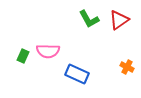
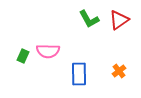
orange cross: moved 8 px left, 4 px down; rotated 24 degrees clockwise
blue rectangle: moved 2 px right; rotated 65 degrees clockwise
